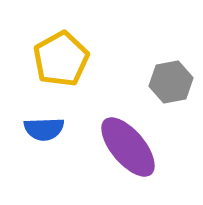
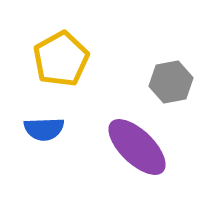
purple ellipse: moved 9 px right; rotated 6 degrees counterclockwise
